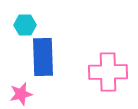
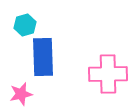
cyan hexagon: rotated 15 degrees counterclockwise
pink cross: moved 2 px down
